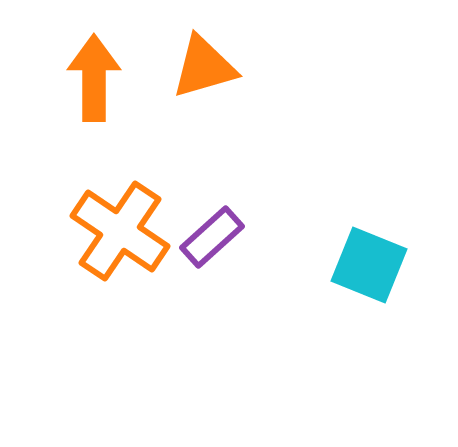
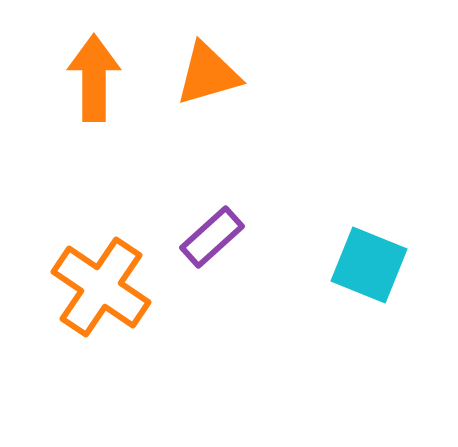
orange triangle: moved 4 px right, 7 px down
orange cross: moved 19 px left, 56 px down
